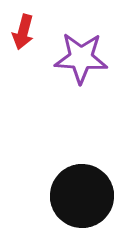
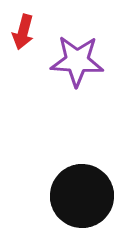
purple star: moved 4 px left, 3 px down
